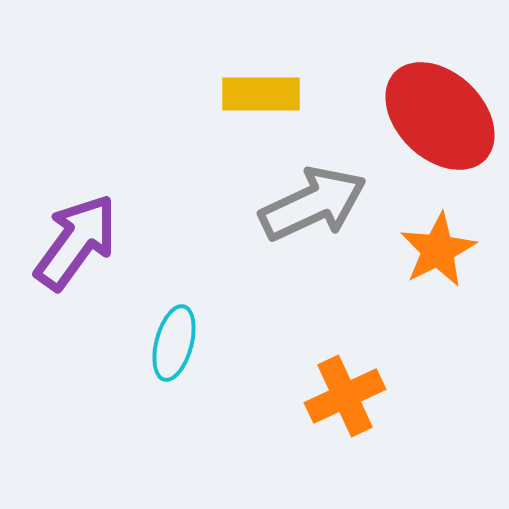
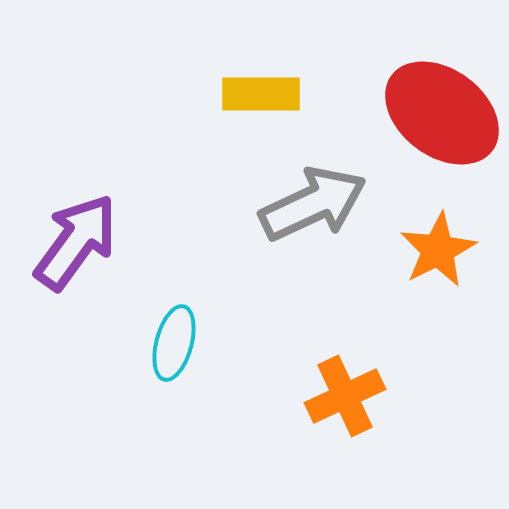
red ellipse: moved 2 px right, 3 px up; rotated 7 degrees counterclockwise
